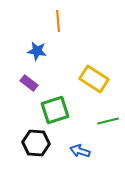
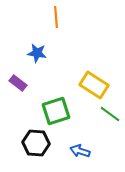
orange line: moved 2 px left, 4 px up
blue star: moved 2 px down
yellow rectangle: moved 6 px down
purple rectangle: moved 11 px left
green square: moved 1 px right, 1 px down
green line: moved 2 px right, 7 px up; rotated 50 degrees clockwise
